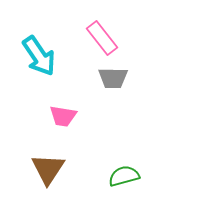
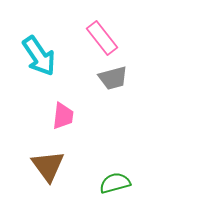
gray trapezoid: rotated 16 degrees counterclockwise
pink trapezoid: rotated 92 degrees counterclockwise
brown triangle: moved 3 px up; rotated 9 degrees counterclockwise
green semicircle: moved 9 px left, 7 px down
